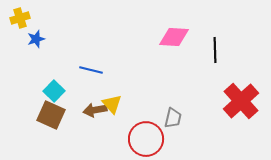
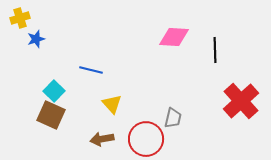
brown arrow: moved 7 px right, 29 px down
